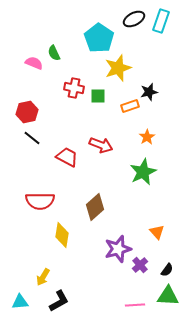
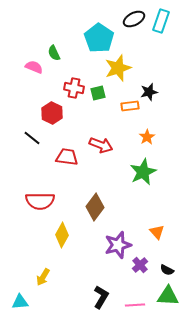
pink semicircle: moved 4 px down
green square: moved 3 px up; rotated 14 degrees counterclockwise
orange rectangle: rotated 12 degrees clockwise
red hexagon: moved 25 px right, 1 px down; rotated 20 degrees counterclockwise
red trapezoid: rotated 20 degrees counterclockwise
brown diamond: rotated 12 degrees counterclockwise
yellow diamond: rotated 20 degrees clockwise
purple star: moved 4 px up
black semicircle: rotated 80 degrees clockwise
black L-shape: moved 42 px right, 4 px up; rotated 30 degrees counterclockwise
